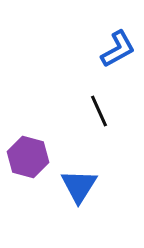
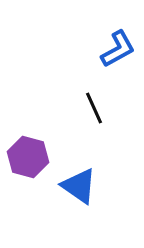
black line: moved 5 px left, 3 px up
blue triangle: rotated 27 degrees counterclockwise
